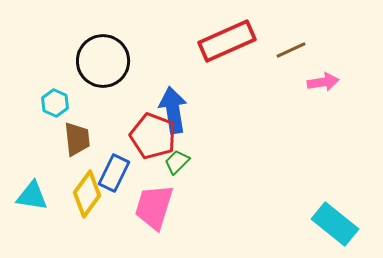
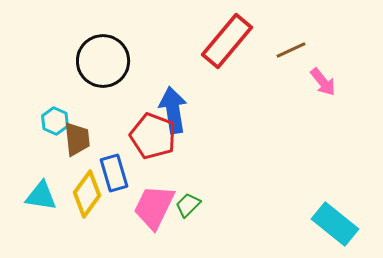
red rectangle: rotated 26 degrees counterclockwise
pink arrow: rotated 60 degrees clockwise
cyan hexagon: moved 18 px down
green trapezoid: moved 11 px right, 43 px down
blue rectangle: rotated 42 degrees counterclockwise
cyan triangle: moved 9 px right
pink trapezoid: rotated 9 degrees clockwise
